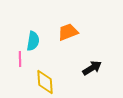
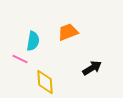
pink line: rotated 63 degrees counterclockwise
